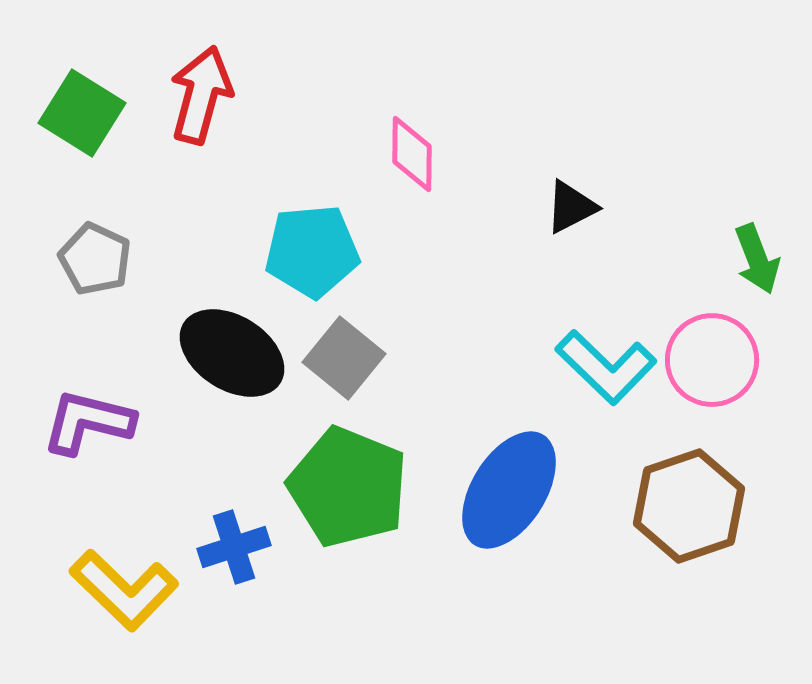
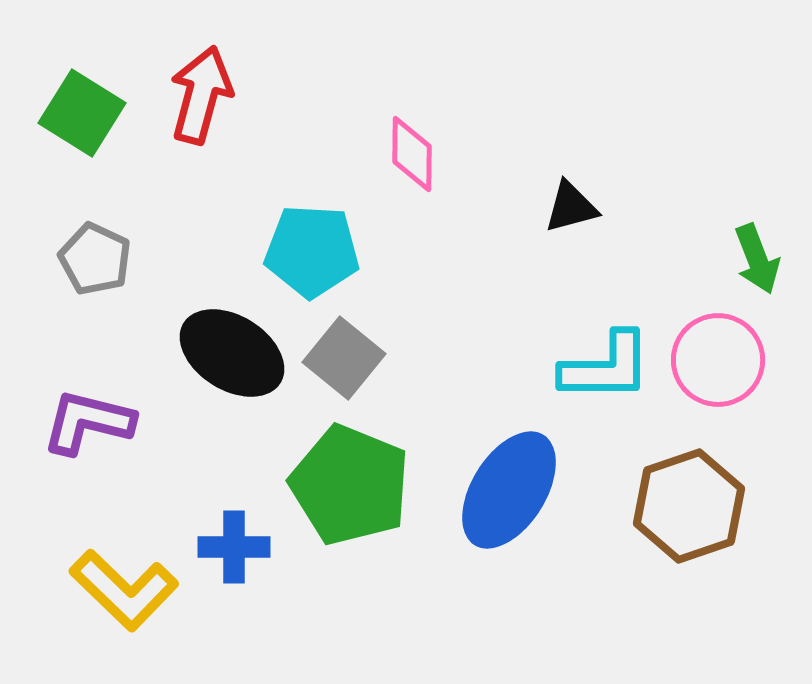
black triangle: rotated 12 degrees clockwise
cyan pentagon: rotated 8 degrees clockwise
pink circle: moved 6 px right
cyan L-shape: rotated 44 degrees counterclockwise
green pentagon: moved 2 px right, 2 px up
blue cross: rotated 18 degrees clockwise
